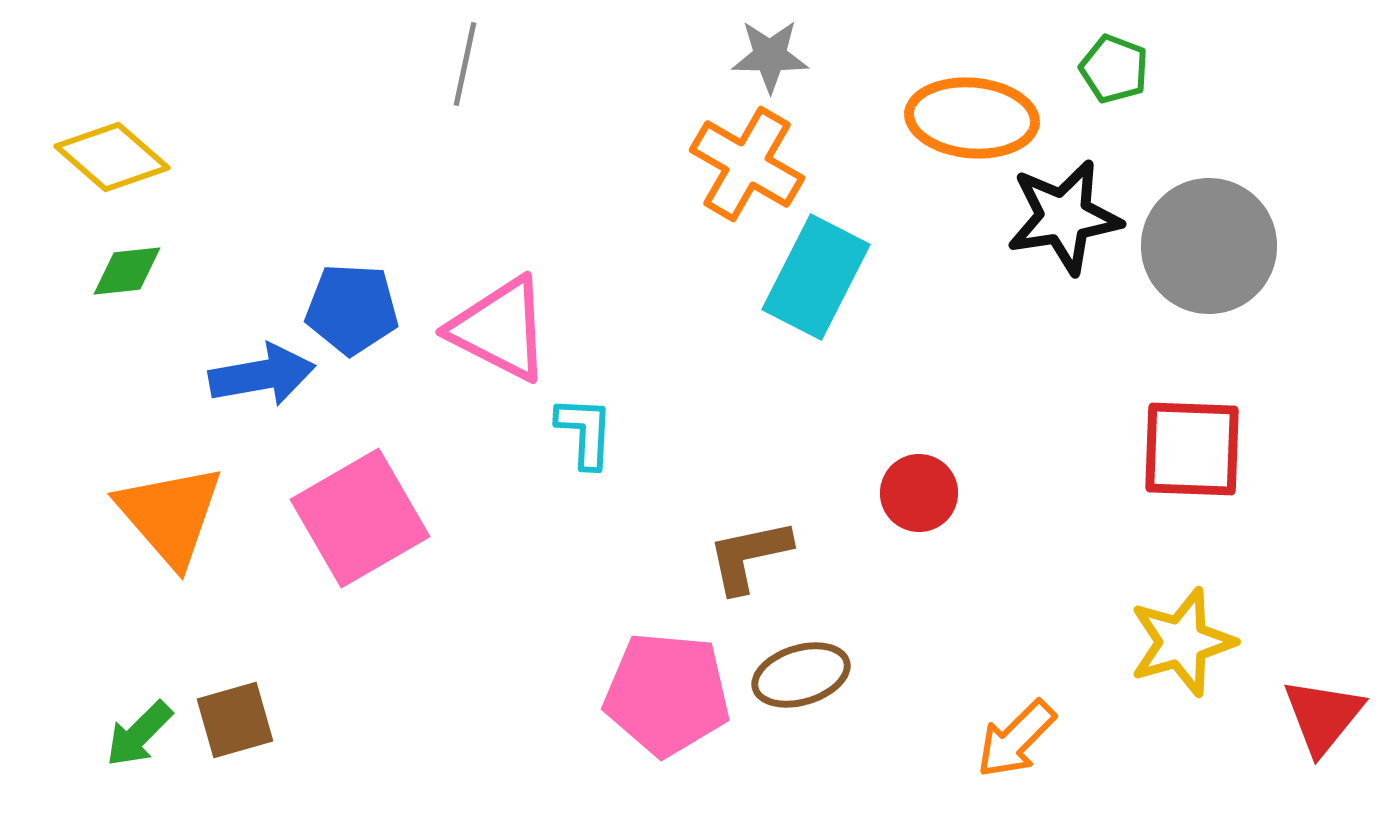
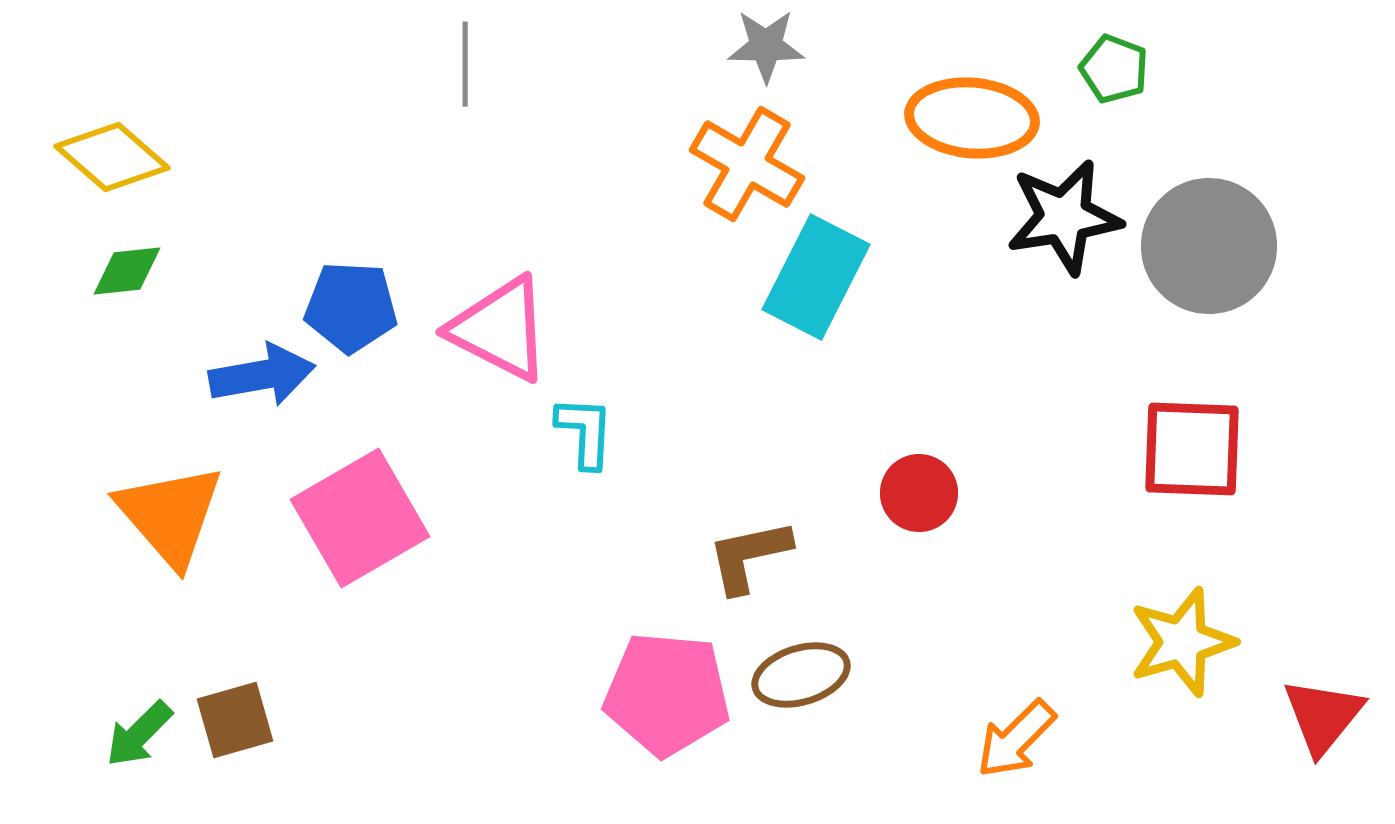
gray star: moved 4 px left, 10 px up
gray line: rotated 12 degrees counterclockwise
blue pentagon: moved 1 px left, 2 px up
